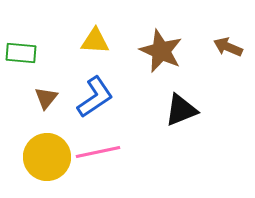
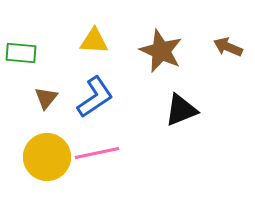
yellow triangle: moved 1 px left
pink line: moved 1 px left, 1 px down
